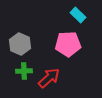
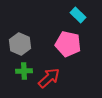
pink pentagon: rotated 15 degrees clockwise
